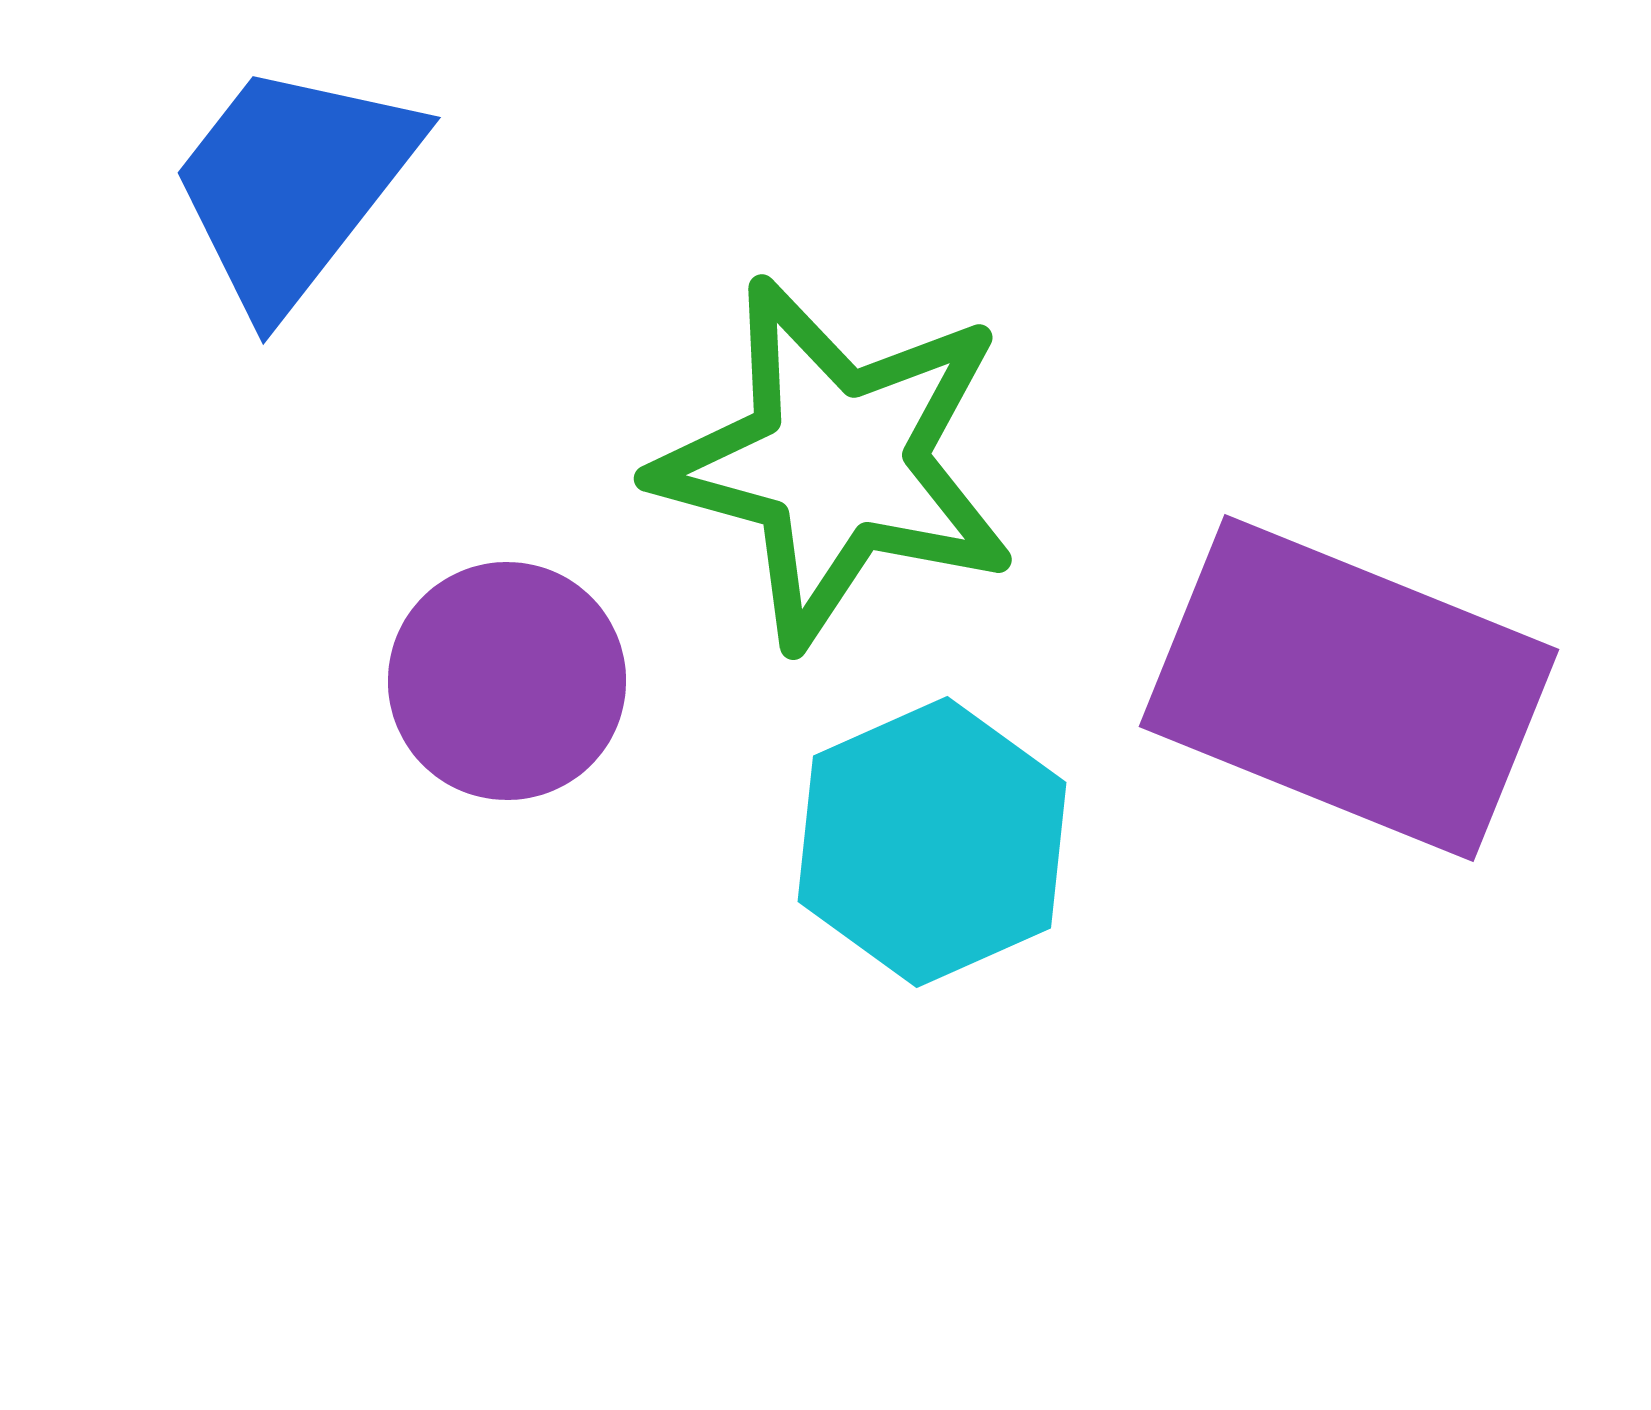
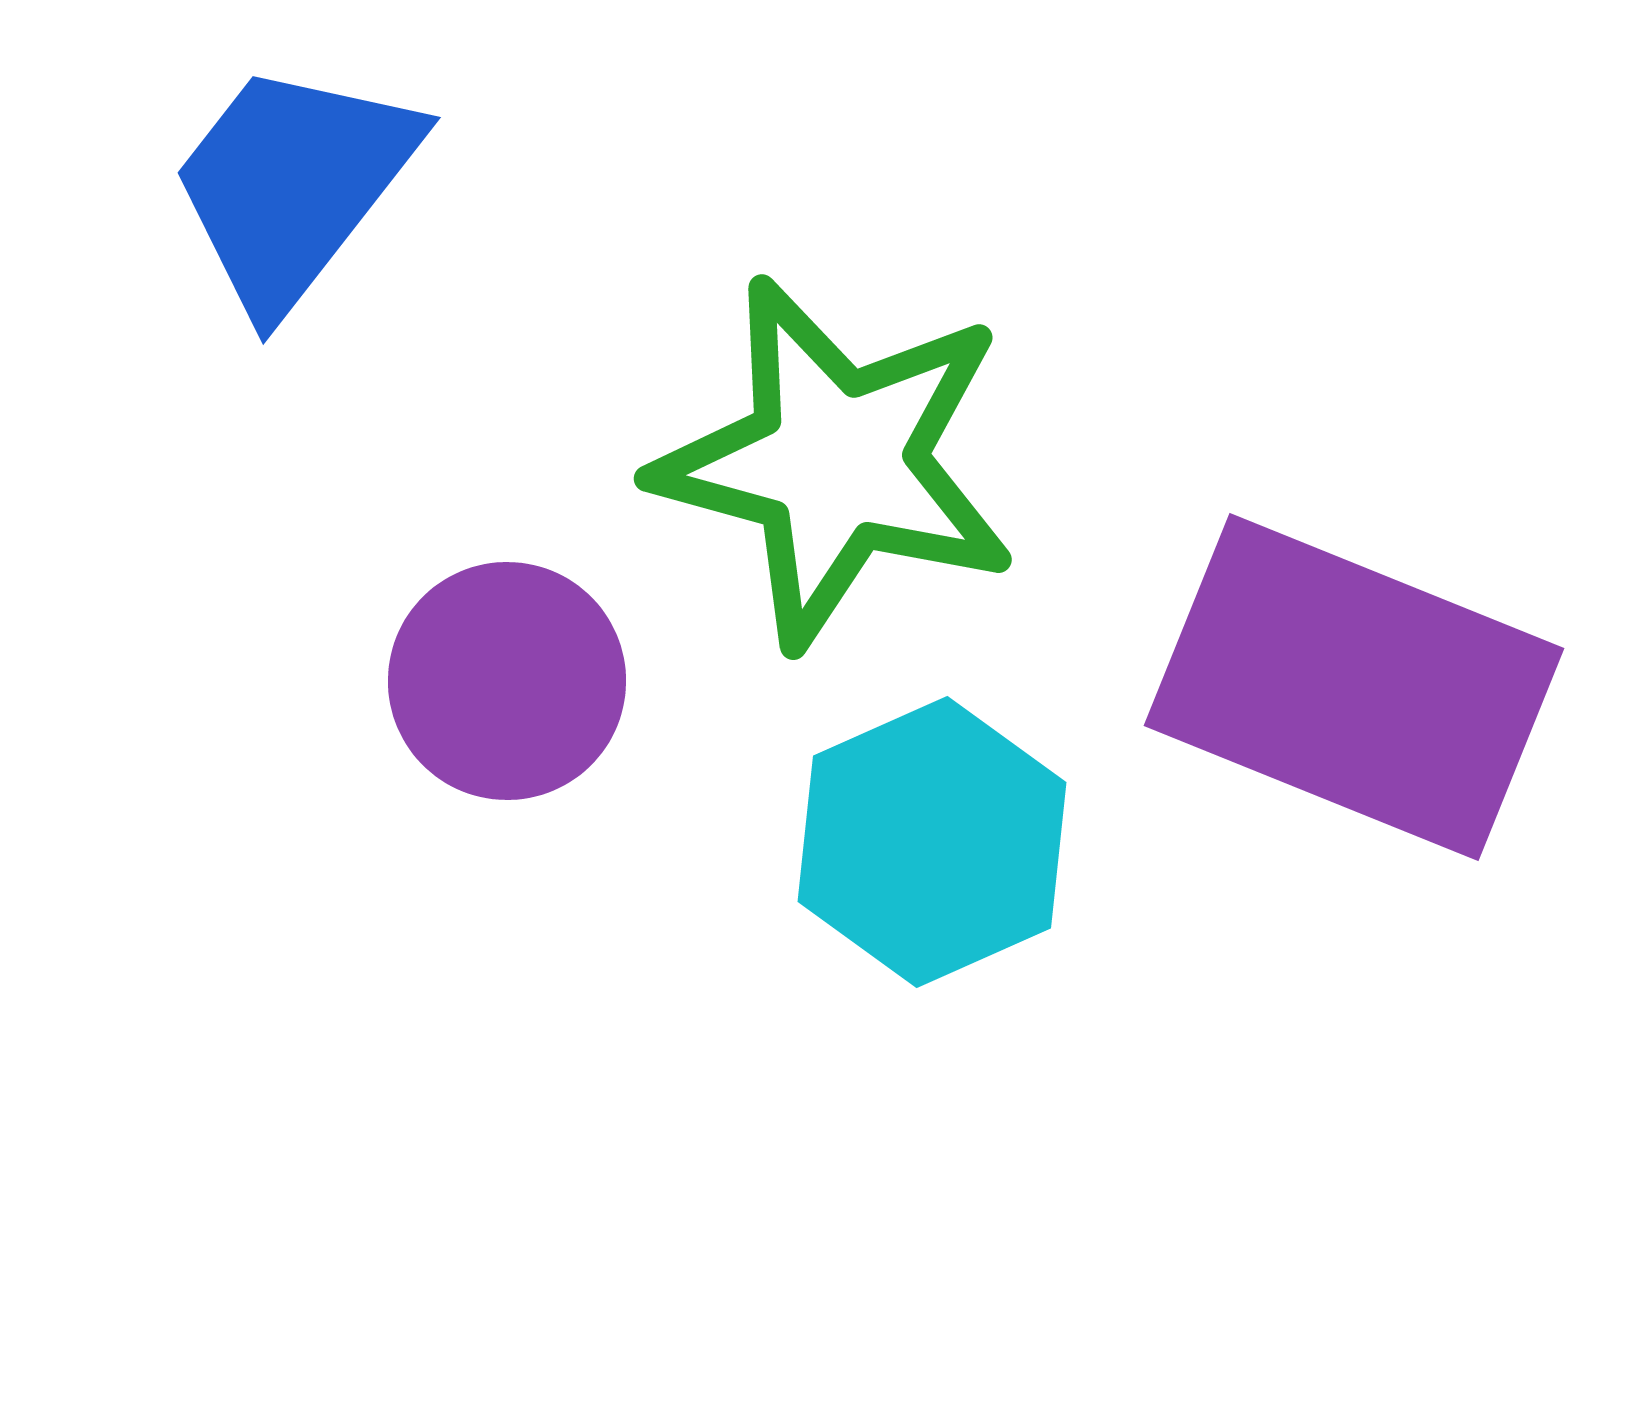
purple rectangle: moved 5 px right, 1 px up
